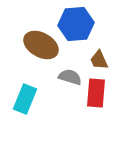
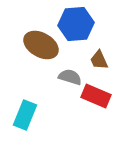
red rectangle: moved 3 px down; rotated 72 degrees counterclockwise
cyan rectangle: moved 16 px down
